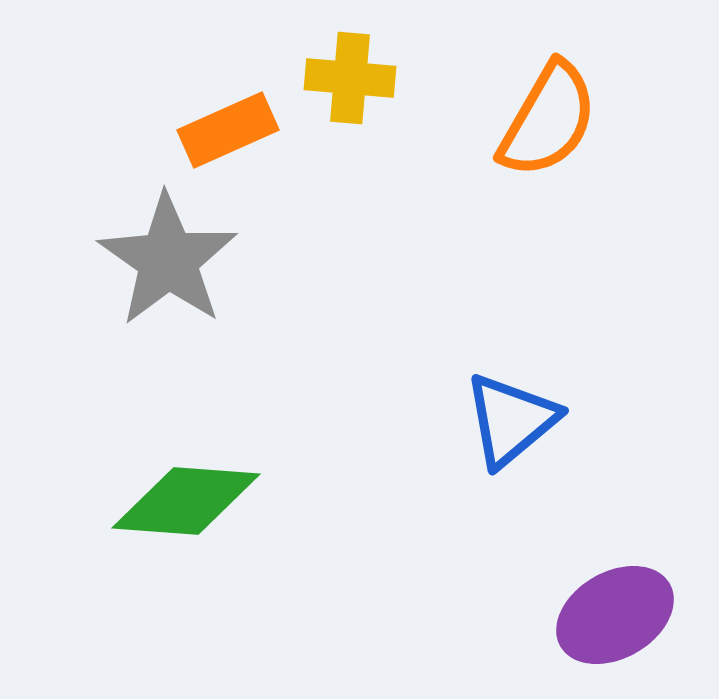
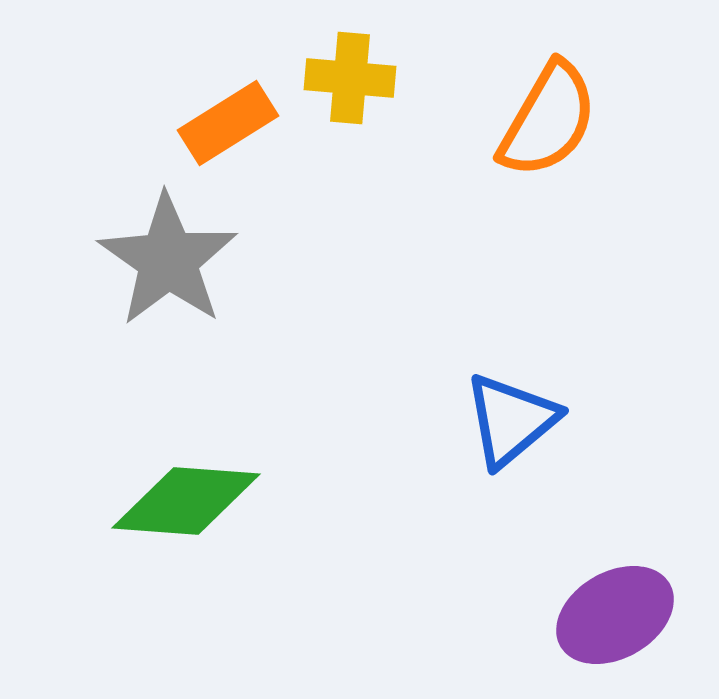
orange rectangle: moved 7 px up; rotated 8 degrees counterclockwise
